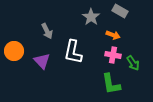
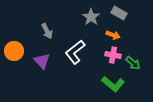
gray rectangle: moved 1 px left, 2 px down
white L-shape: moved 2 px right; rotated 40 degrees clockwise
green arrow: rotated 14 degrees counterclockwise
green L-shape: moved 2 px right; rotated 40 degrees counterclockwise
